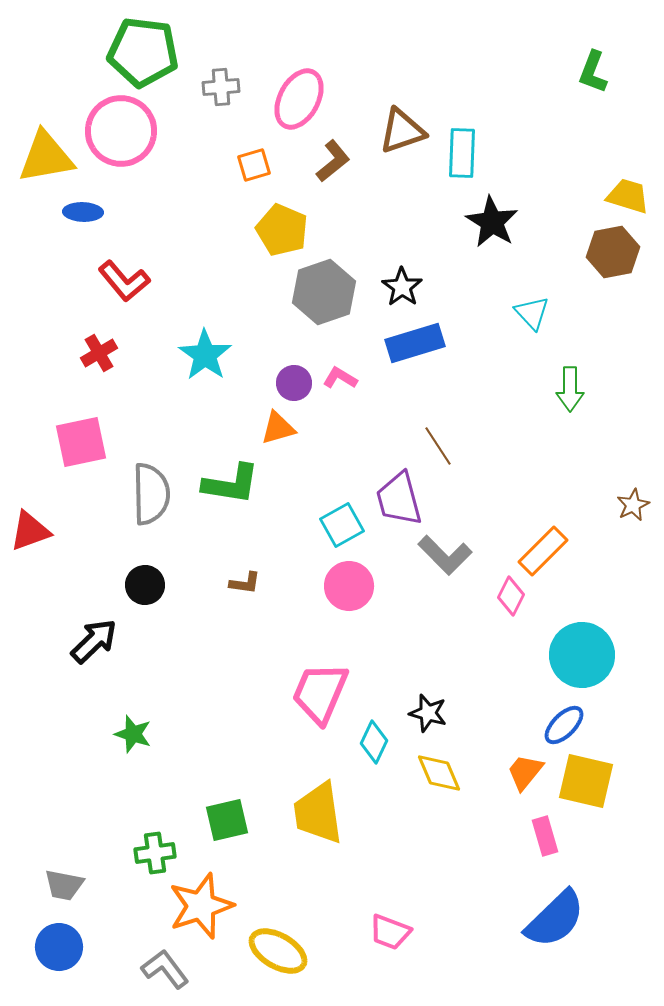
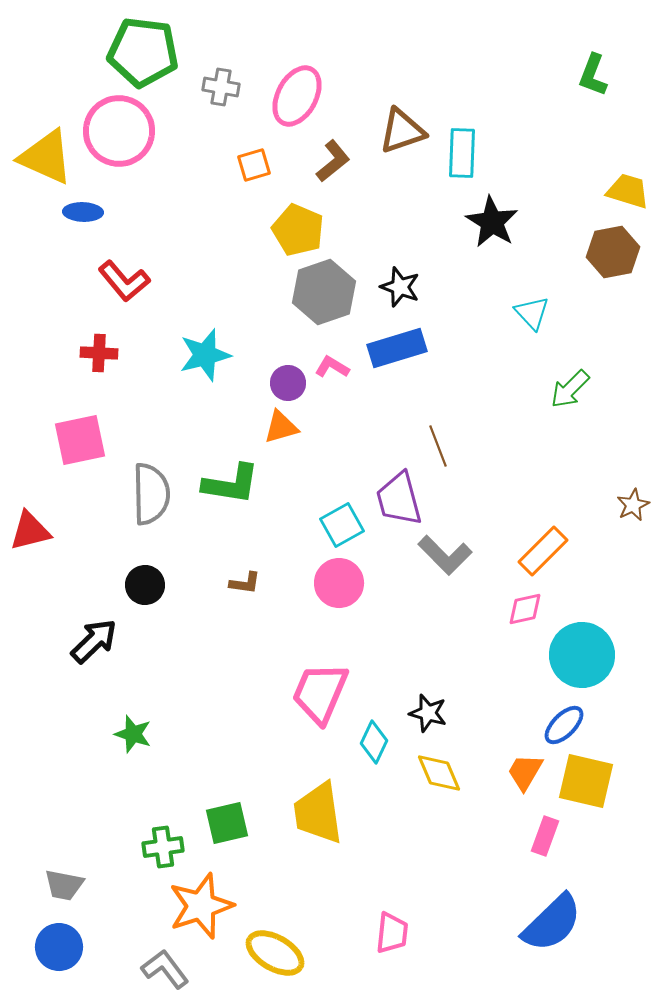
green L-shape at (593, 72): moved 3 px down
gray cross at (221, 87): rotated 15 degrees clockwise
pink ellipse at (299, 99): moved 2 px left, 3 px up
pink circle at (121, 131): moved 2 px left
yellow triangle at (46, 157): rotated 34 degrees clockwise
yellow trapezoid at (628, 196): moved 5 px up
yellow pentagon at (282, 230): moved 16 px right
black star at (402, 287): moved 2 px left; rotated 15 degrees counterclockwise
blue rectangle at (415, 343): moved 18 px left, 5 px down
red cross at (99, 353): rotated 33 degrees clockwise
cyan star at (205, 355): rotated 22 degrees clockwise
pink L-shape at (340, 378): moved 8 px left, 11 px up
purple circle at (294, 383): moved 6 px left
green arrow at (570, 389): rotated 45 degrees clockwise
orange triangle at (278, 428): moved 3 px right, 1 px up
pink square at (81, 442): moved 1 px left, 2 px up
brown line at (438, 446): rotated 12 degrees clockwise
red triangle at (30, 531): rotated 6 degrees clockwise
pink circle at (349, 586): moved 10 px left, 3 px up
pink diamond at (511, 596): moved 14 px right, 13 px down; rotated 51 degrees clockwise
orange trapezoid at (525, 772): rotated 9 degrees counterclockwise
green square at (227, 820): moved 3 px down
pink rectangle at (545, 836): rotated 36 degrees clockwise
green cross at (155, 853): moved 8 px right, 6 px up
blue semicircle at (555, 919): moved 3 px left, 4 px down
pink trapezoid at (390, 932): moved 2 px right, 1 px down; rotated 105 degrees counterclockwise
yellow ellipse at (278, 951): moved 3 px left, 2 px down
